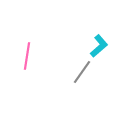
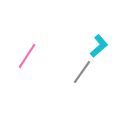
pink line: rotated 24 degrees clockwise
